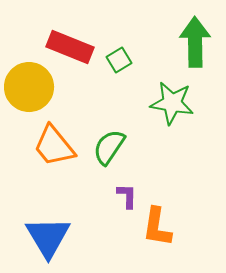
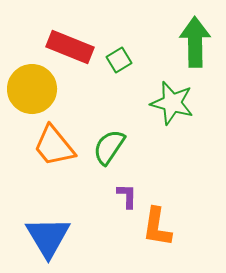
yellow circle: moved 3 px right, 2 px down
green star: rotated 6 degrees clockwise
